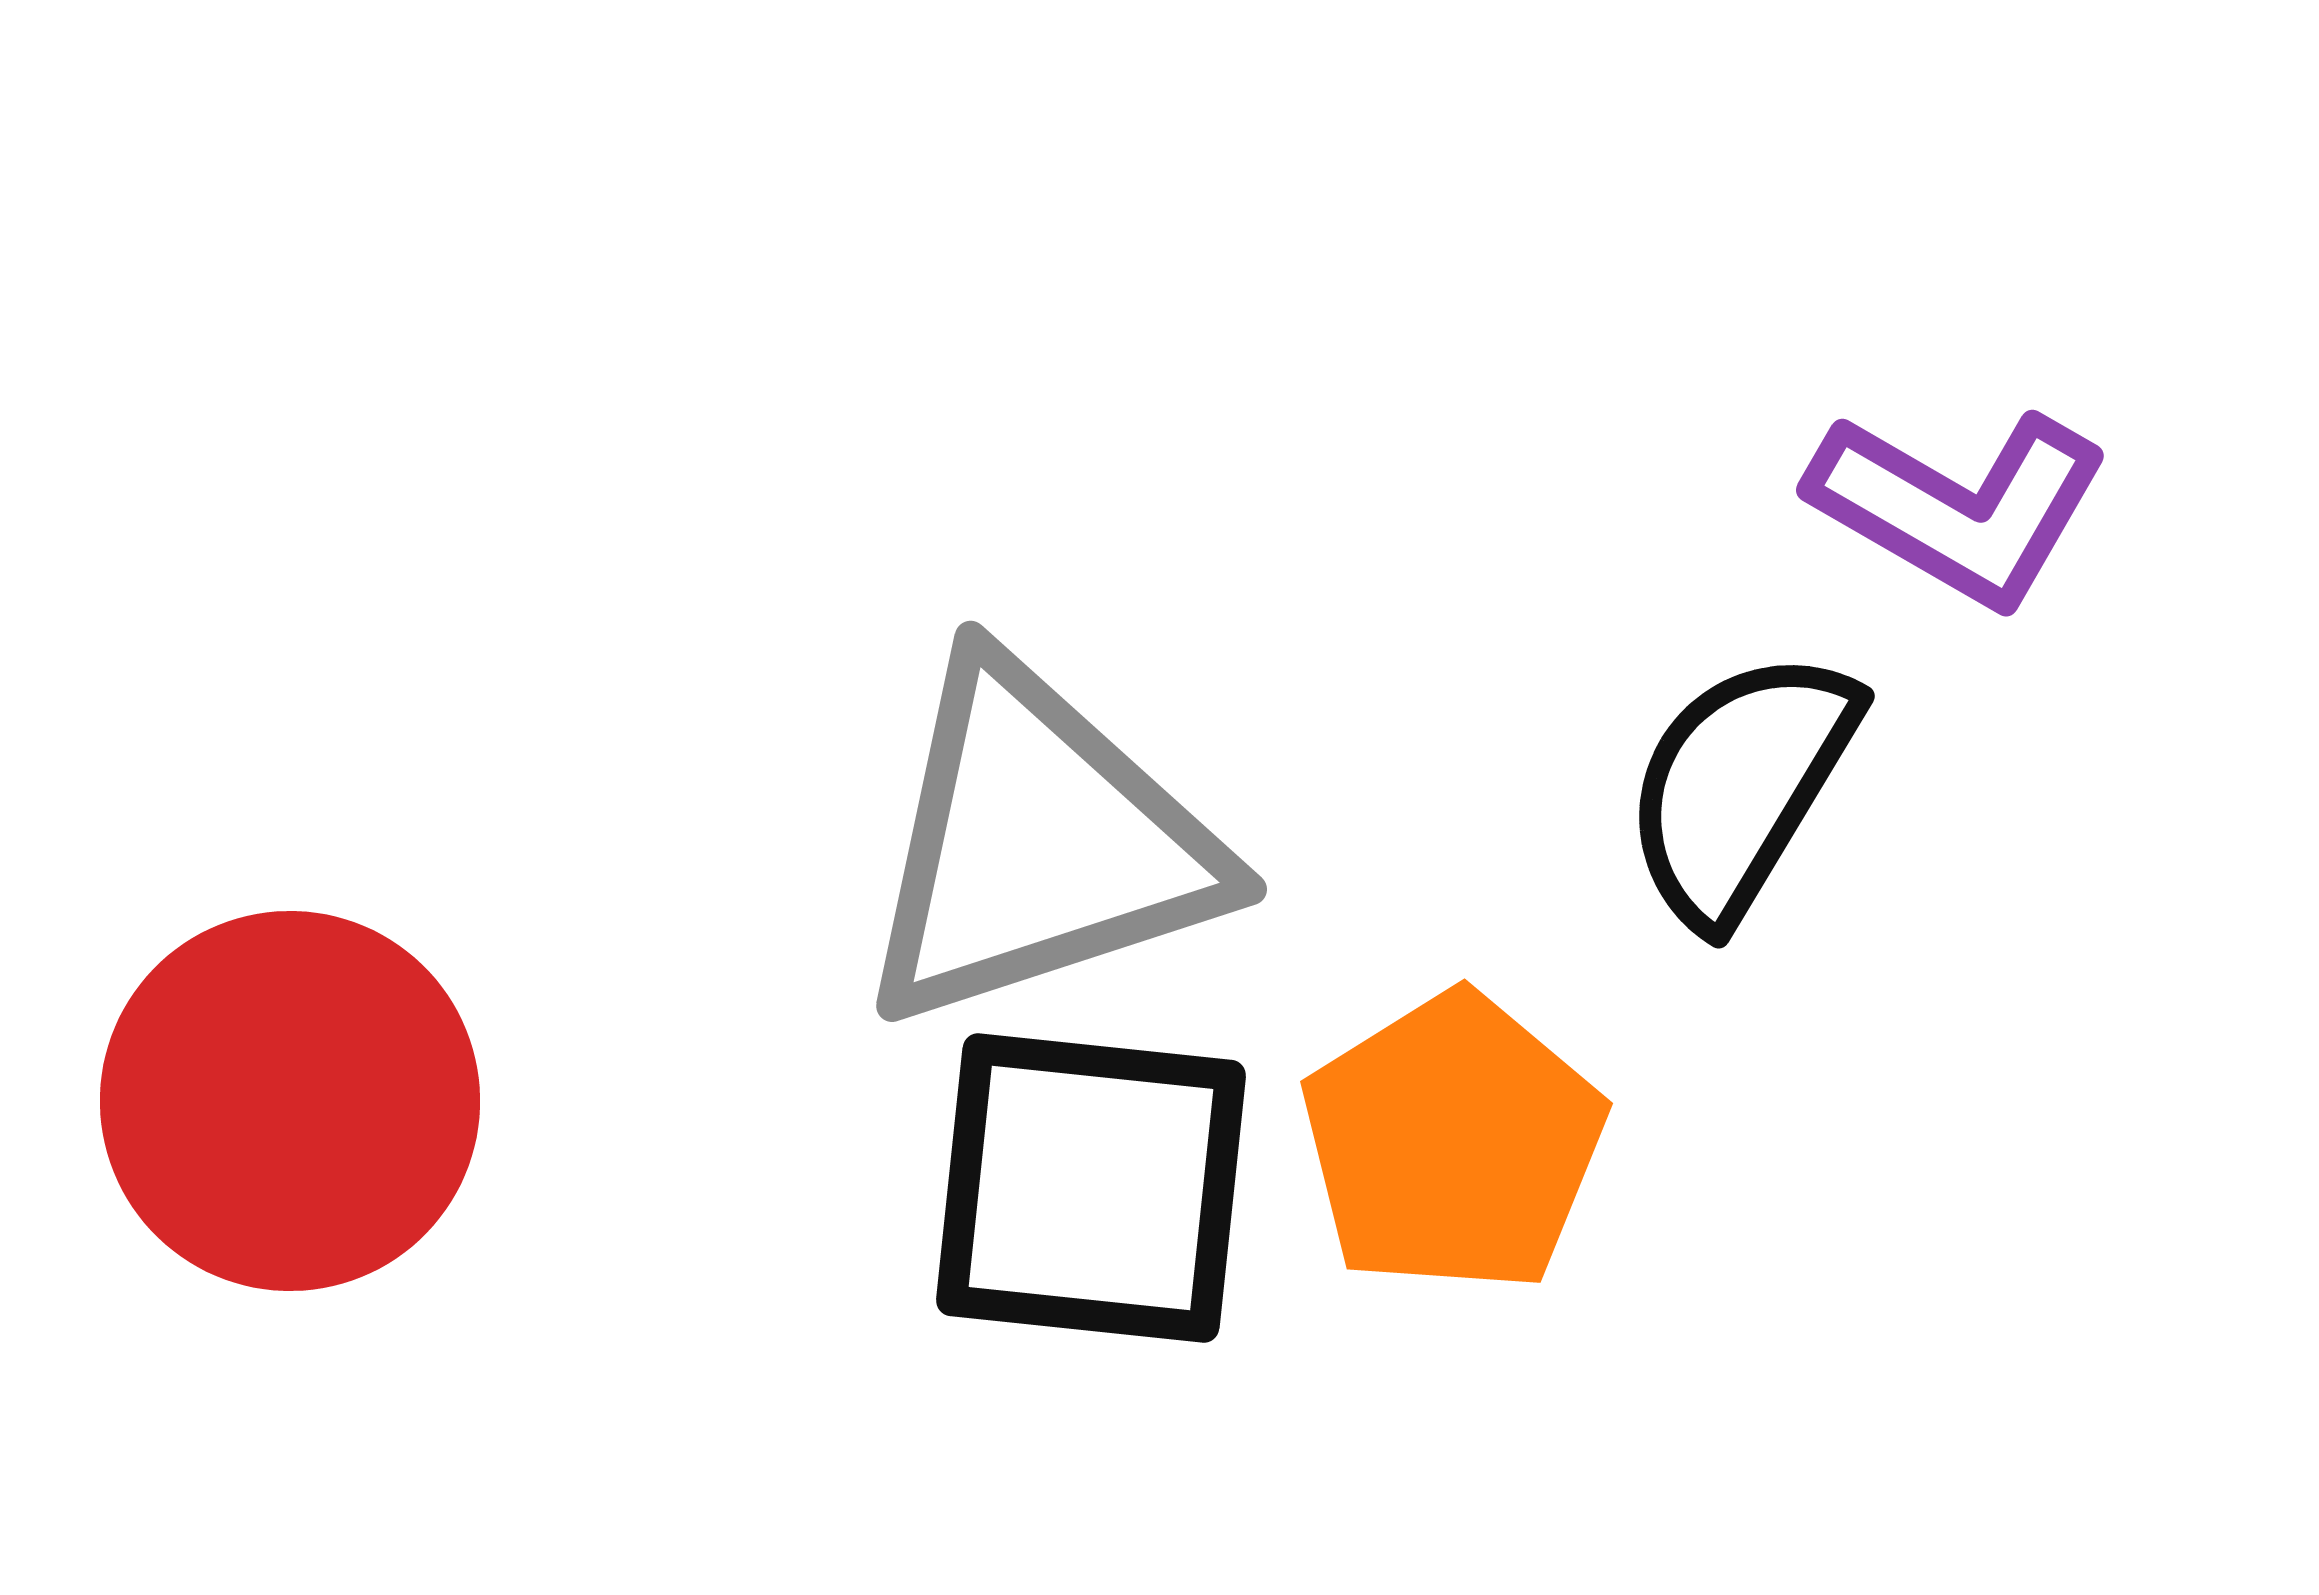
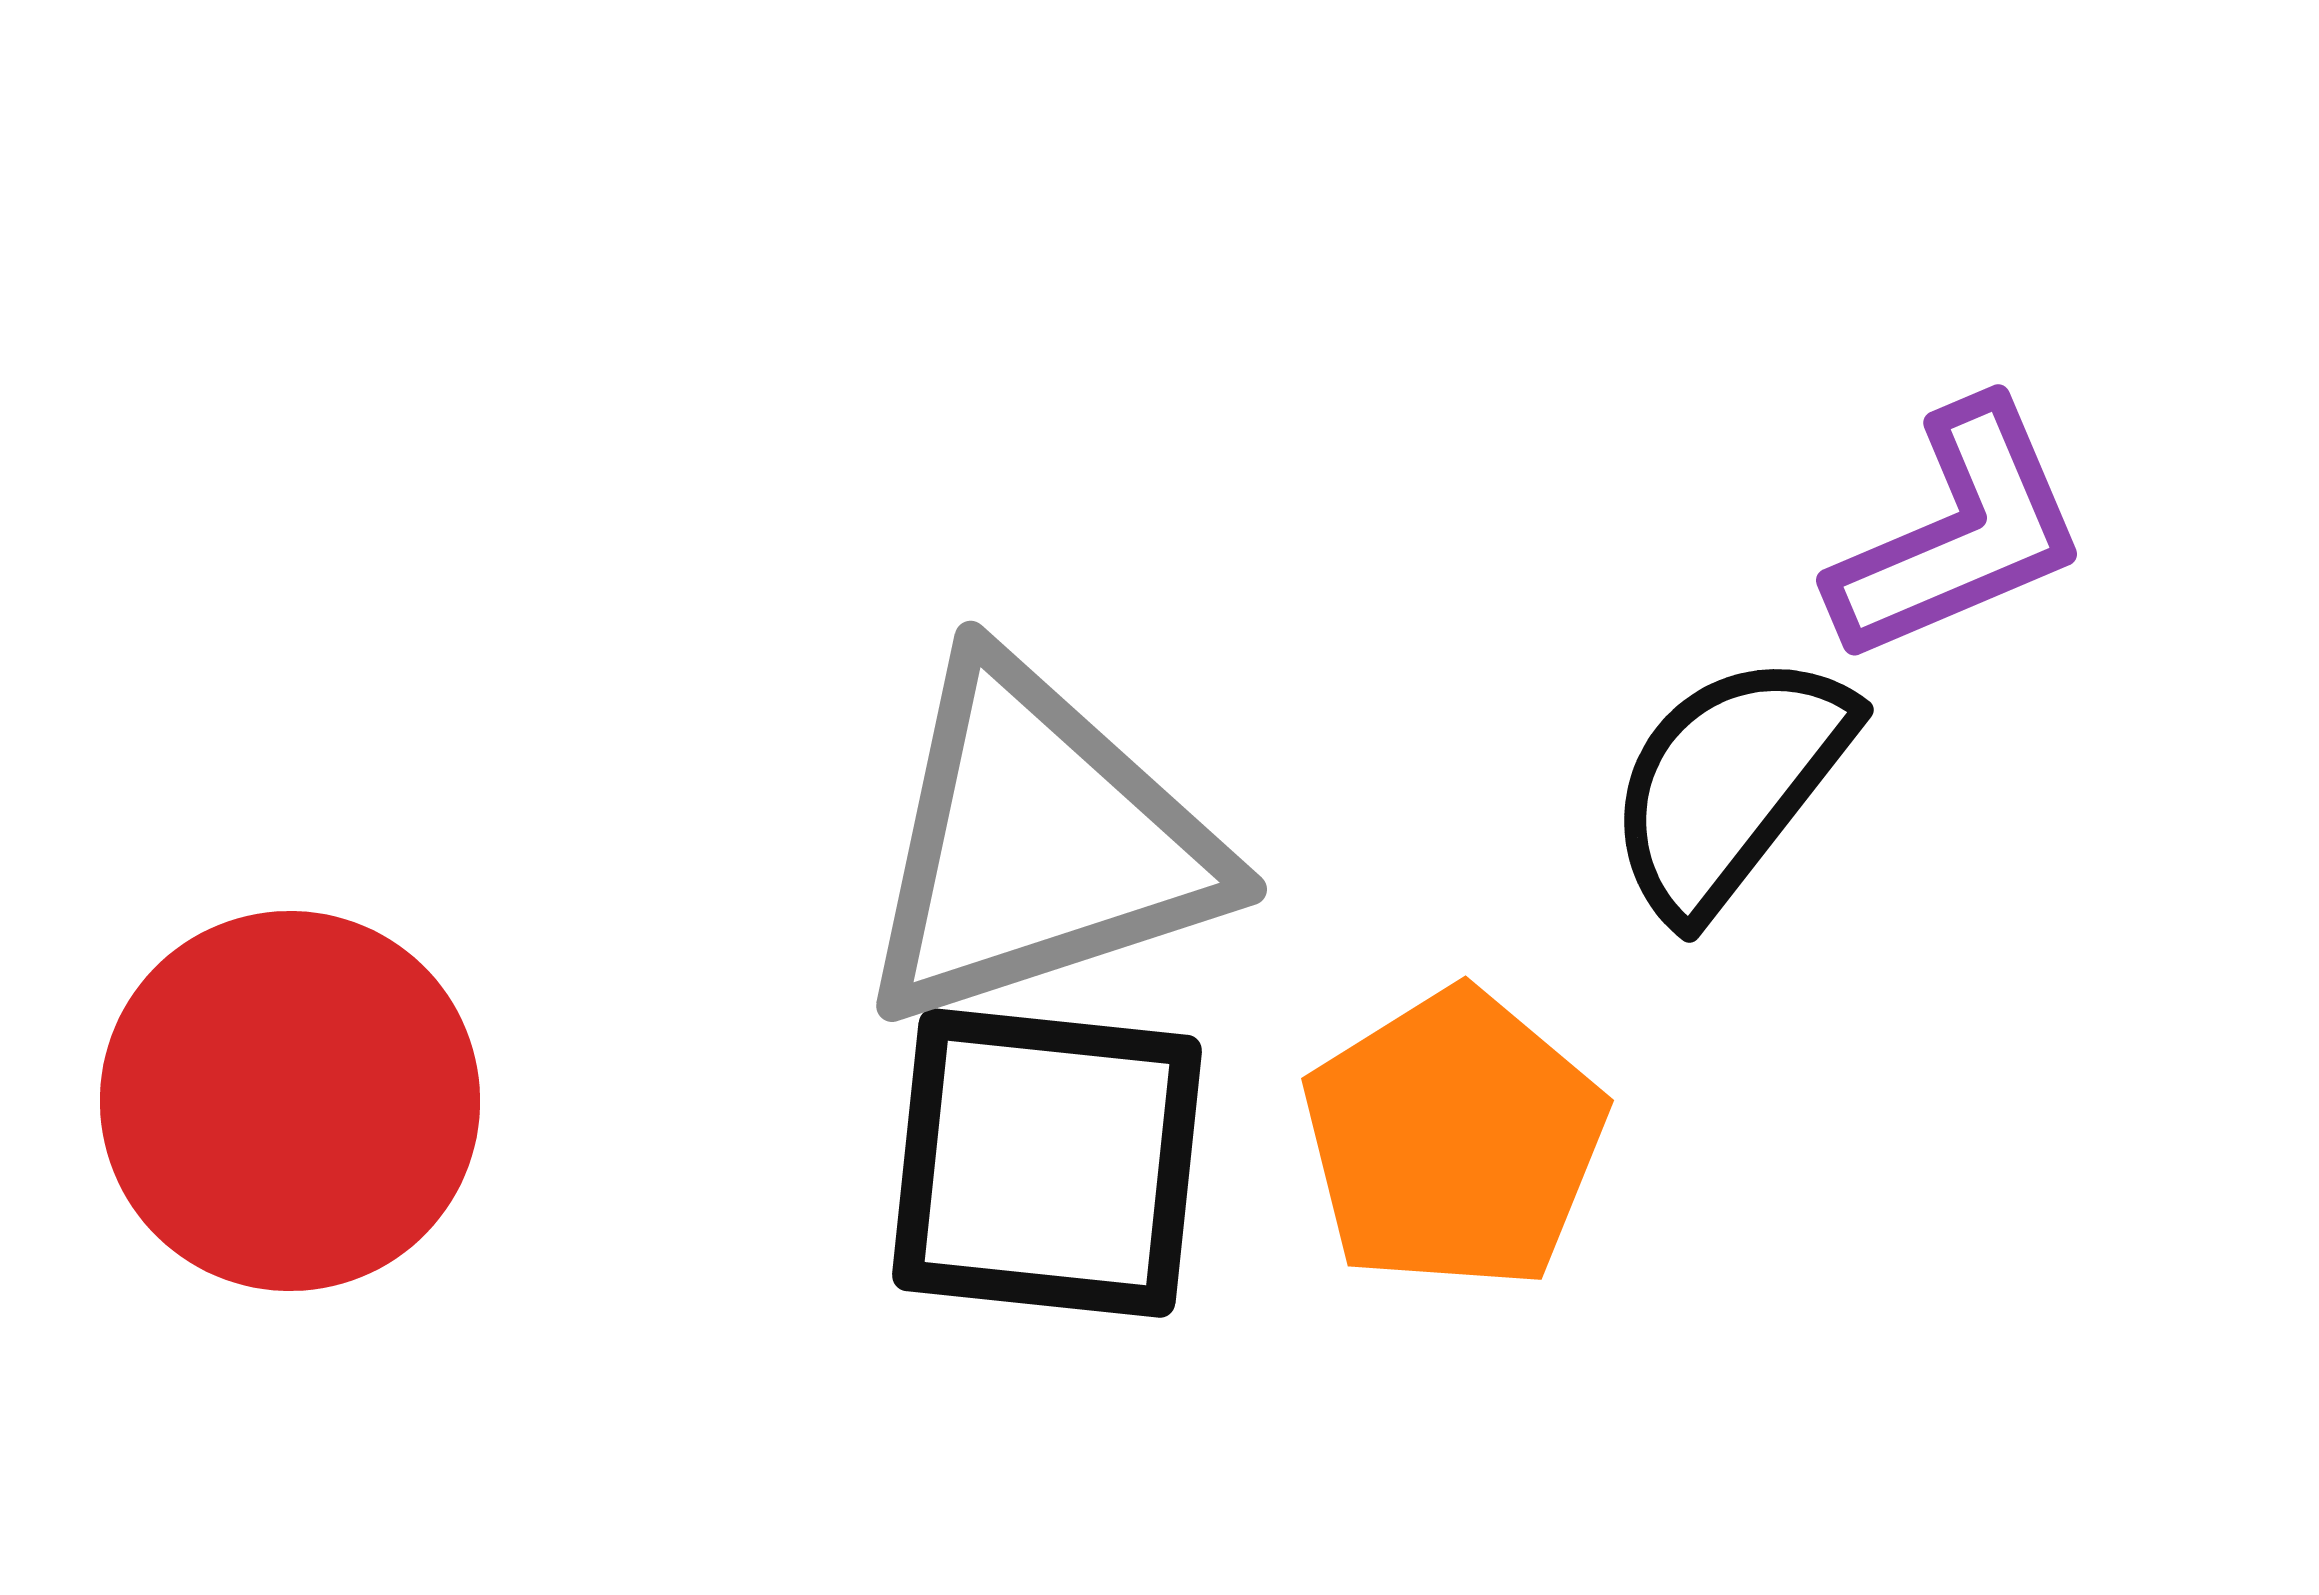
purple L-shape: moved 26 px down; rotated 53 degrees counterclockwise
black semicircle: moved 11 px left, 2 px up; rotated 7 degrees clockwise
orange pentagon: moved 1 px right, 3 px up
black square: moved 44 px left, 25 px up
